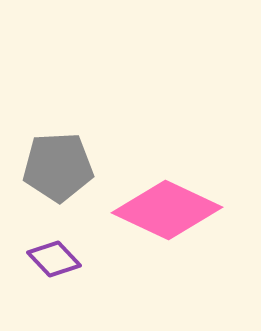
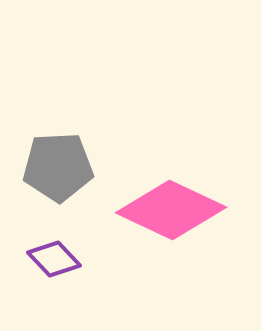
pink diamond: moved 4 px right
